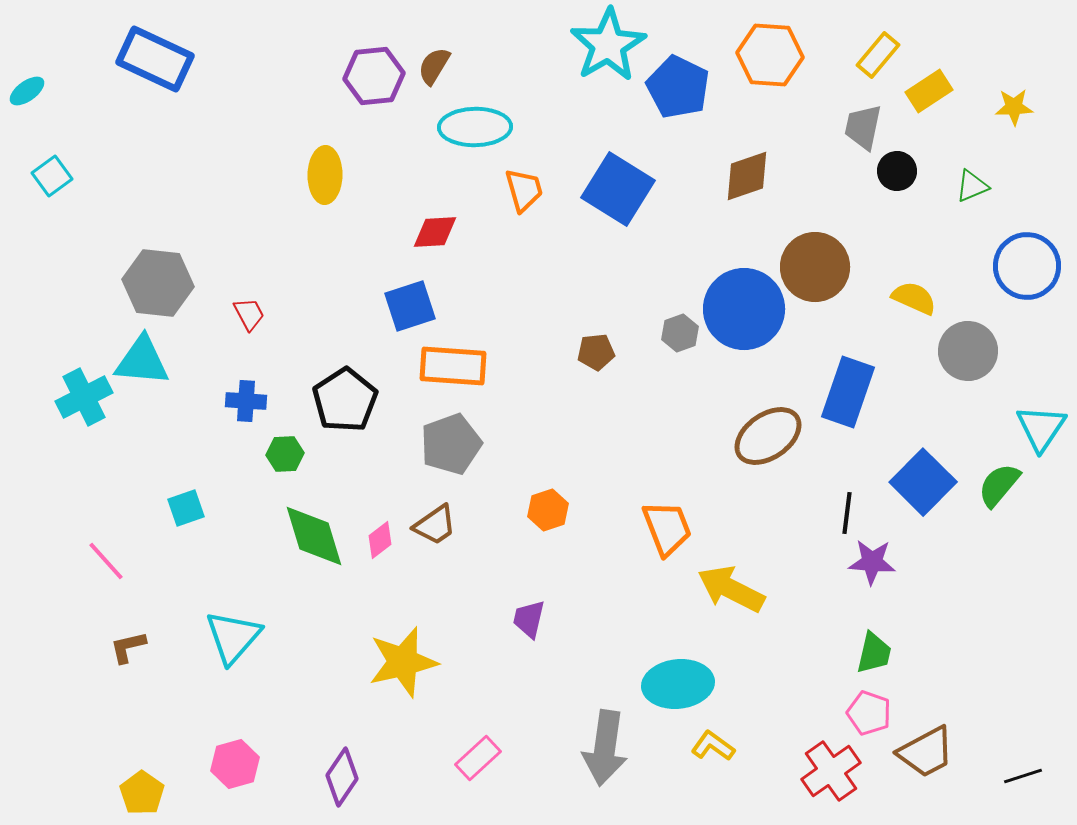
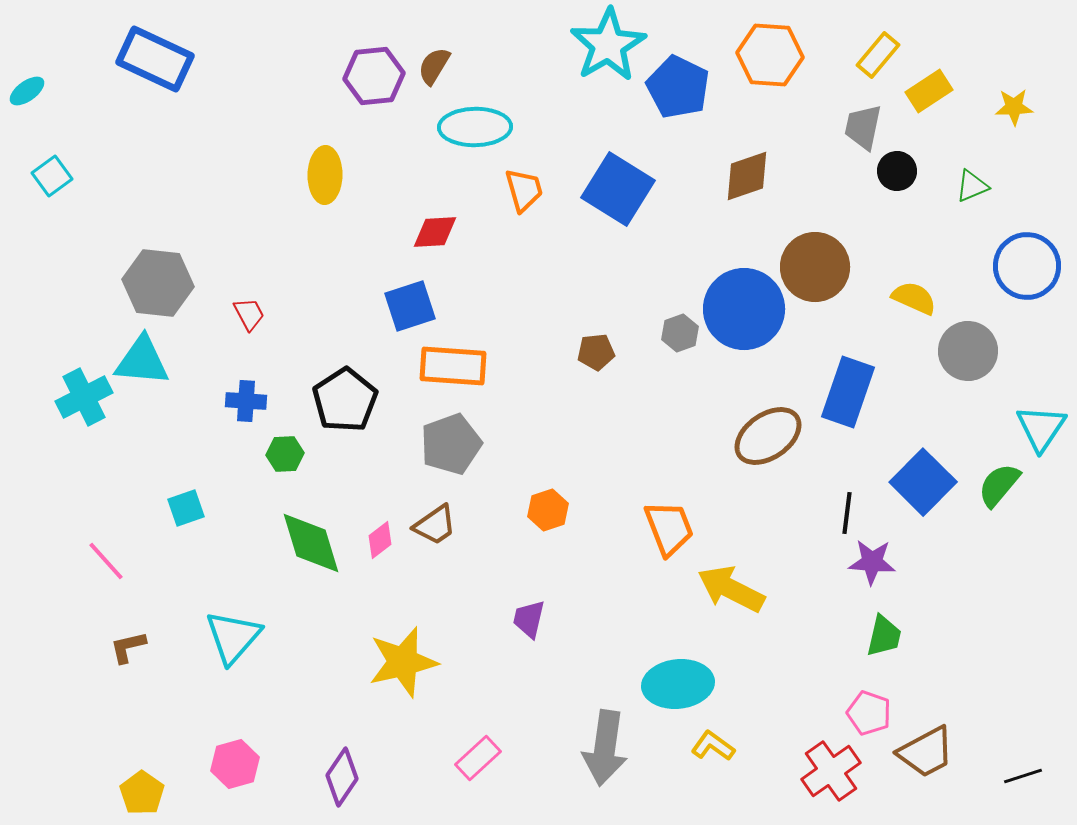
orange trapezoid at (667, 528): moved 2 px right
green diamond at (314, 536): moved 3 px left, 7 px down
green trapezoid at (874, 653): moved 10 px right, 17 px up
